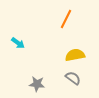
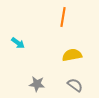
orange line: moved 3 px left, 2 px up; rotated 18 degrees counterclockwise
yellow semicircle: moved 3 px left
gray semicircle: moved 2 px right, 7 px down
